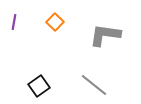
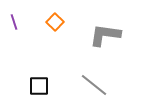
purple line: rotated 28 degrees counterclockwise
black square: rotated 35 degrees clockwise
